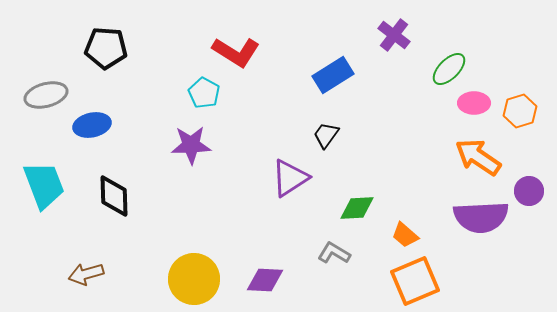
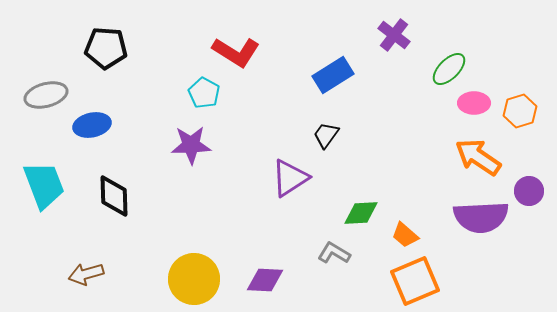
green diamond: moved 4 px right, 5 px down
